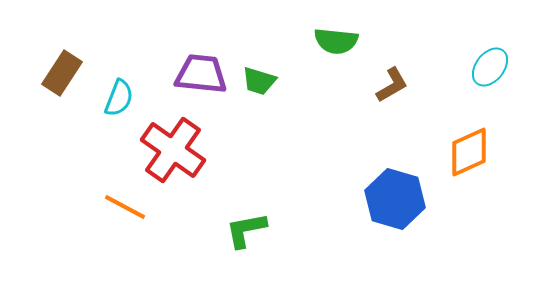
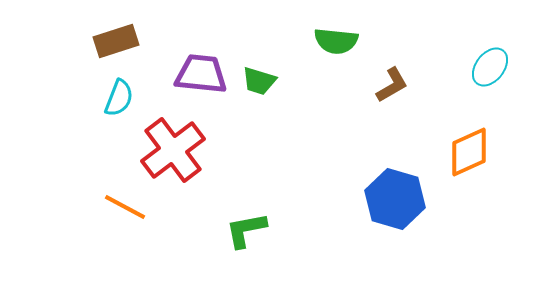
brown rectangle: moved 54 px right, 32 px up; rotated 39 degrees clockwise
red cross: rotated 18 degrees clockwise
